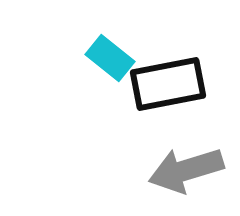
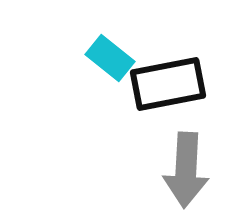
gray arrow: rotated 70 degrees counterclockwise
